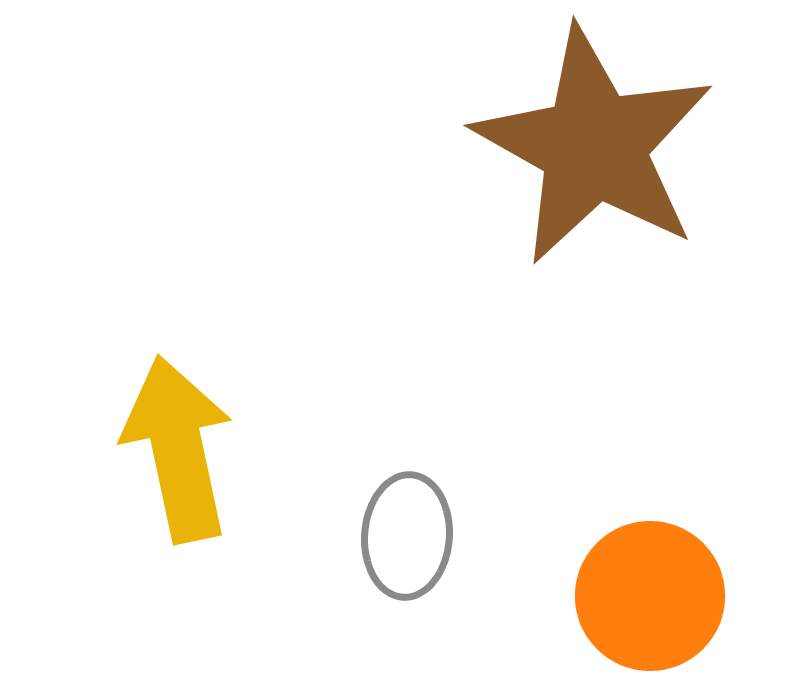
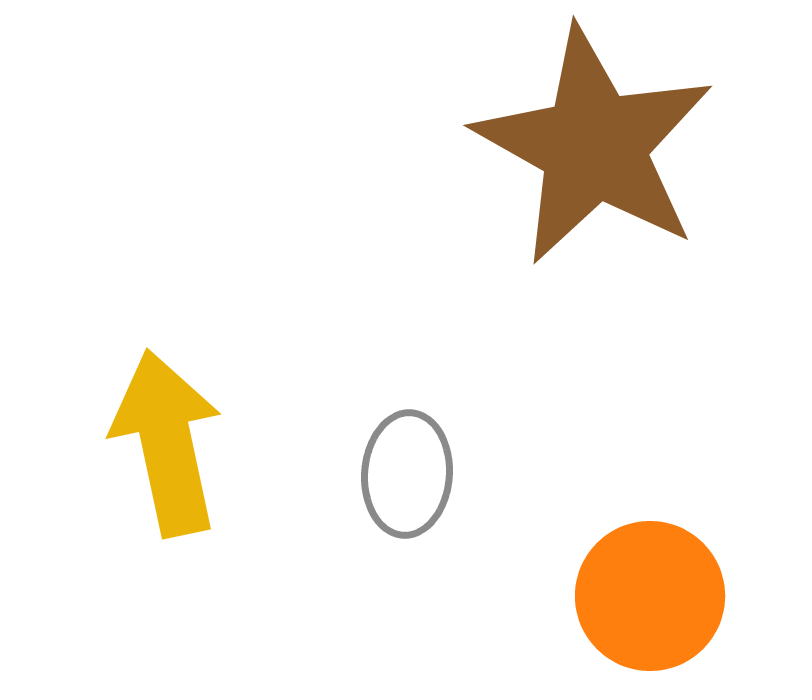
yellow arrow: moved 11 px left, 6 px up
gray ellipse: moved 62 px up
